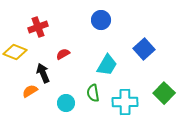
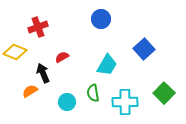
blue circle: moved 1 px up
red semicircle: moved 1 px left, 3 px down
cyan circle: moved 1 px right, 1 px up
